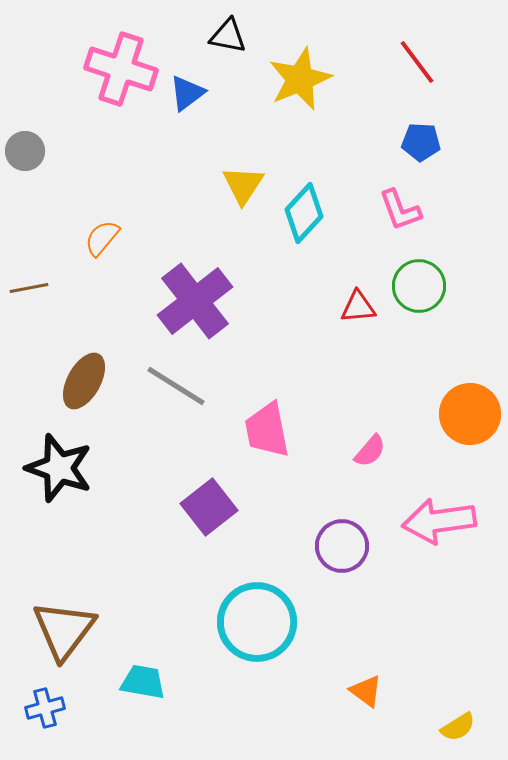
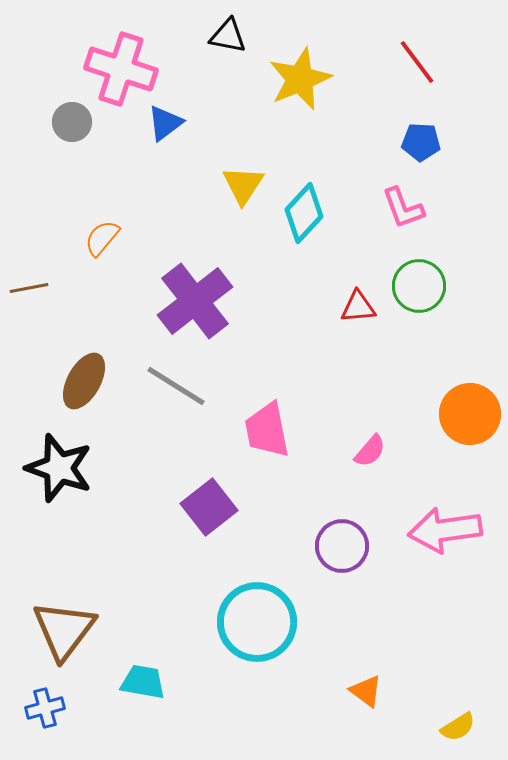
blue triangle: moved 22 px left, 30 px down
gray circle: moved 47 px right, 29 px up
pink L-shape: moved 3 px right, 2 px up
pink arrow: moved 6 px right, 9 px down
